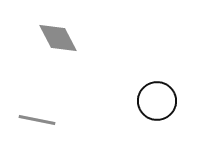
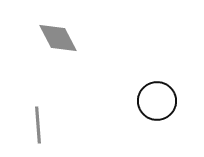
gray line: moved 1 px right, 5 px down; rotated 75 degrees clockwise
